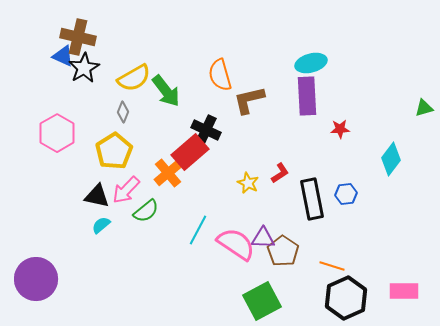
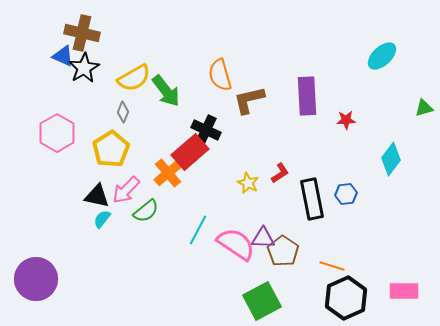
brown cross: moved 4 px right, 4 px up
cyan ellipse: moved 71 px right, 7 px up; rotated 28 degrees counterclockwise
red star: moved 6 px right, 9 px up
yellow pentagon: moved 3 px left, 2 px up
cyan semicircle: moved 1 px right, 6 px up; rotated 12 degrees counterclockwise
